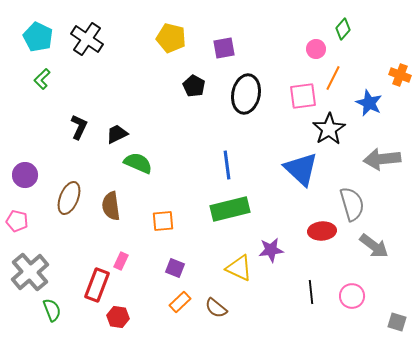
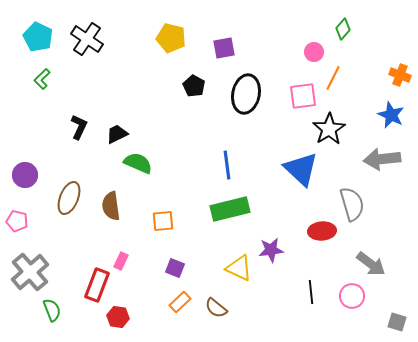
pink circle at (316, 49): moved 2 px left, 3 px down
blue star at (369, 103): moved 22 px right, 12 px down
gray arrow at (374, 246): moved 3 px left, 18 px down
